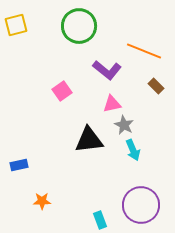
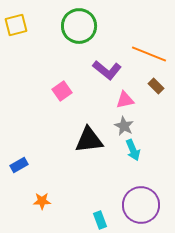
orange line: moved 5 px right, 3 px down
pink triangle: moved 13 px right, 4 px up
gray star: moved 1 px down
blue rectangle: rotated 18 degrees counterclockwise
